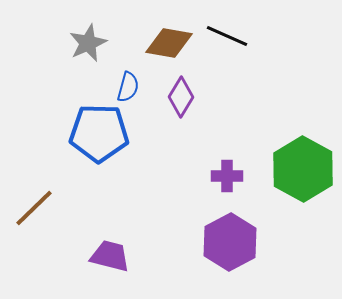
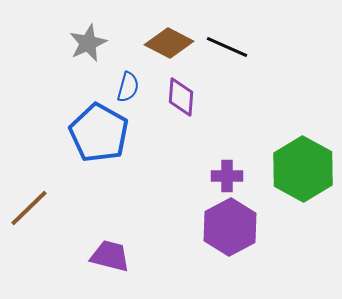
black line: moved 11 px down
brown diamond: rotated 18 degrees clockwise
purple diamond: rotated 27 degrees counterclockwise
blue pentagon: rotated 28 degrees clockwise
brown line: moved 5 px left
purple hexagon: moved 15 px up
